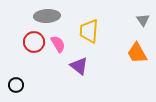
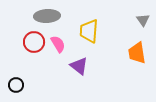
orange trapezoid: rotated 20 degrees clockwise
